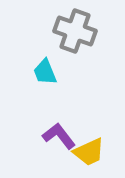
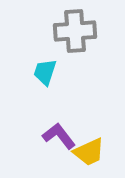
gray cross: rotated 24 degrees counterclockwise
cyan trapezoid: rotated 40 degrees clockwise
